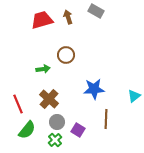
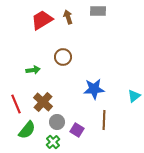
gray rectangle: moved 2 px right; rotated 28 degrees counterclockwise
red trapezoid: rotated 15 degrees counterclockwise
brown circle: moved 3 px left, 2 px down
green arrow: moved 10 px left, 1 px down
brown cross: moved 6 px left, 3 px down
red line: moved 2 px left
brown line: moved 2 px left, 1 px down
purple square: moved 1 px left
green cross: moved 2 px left, 2 px down
